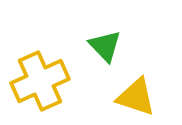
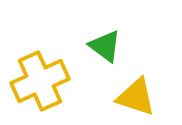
green triangle: rotated 9 degrees counterclockwise
